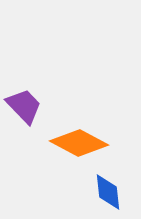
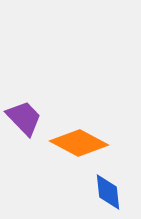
purple trapezoid: moved 12 px down
